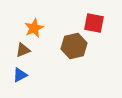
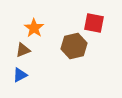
orange star: rotated 12 degrees counterclockwise
